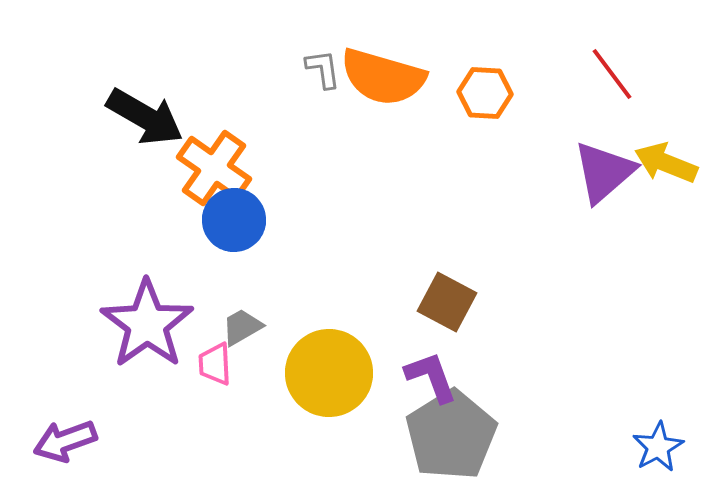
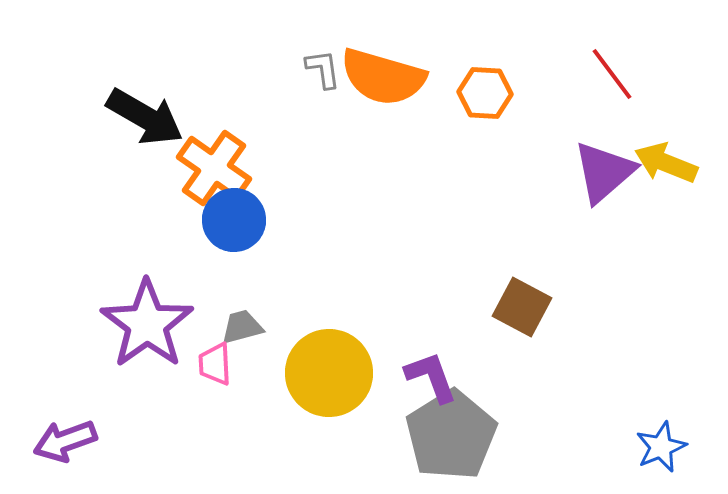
brown square: moved 75 px right, 5 px down
gray trapezoid: rotated 15 degrees clockwise
blue star: moved 3 px right; rotated 6 degrees clockwise
